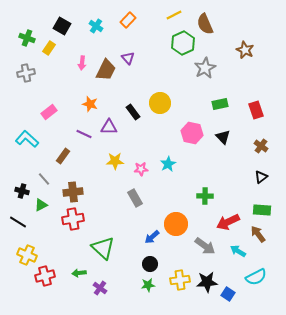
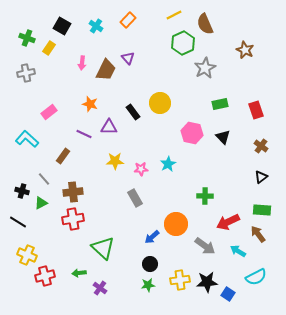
green triangle at (41, 205): moved 2 px up
